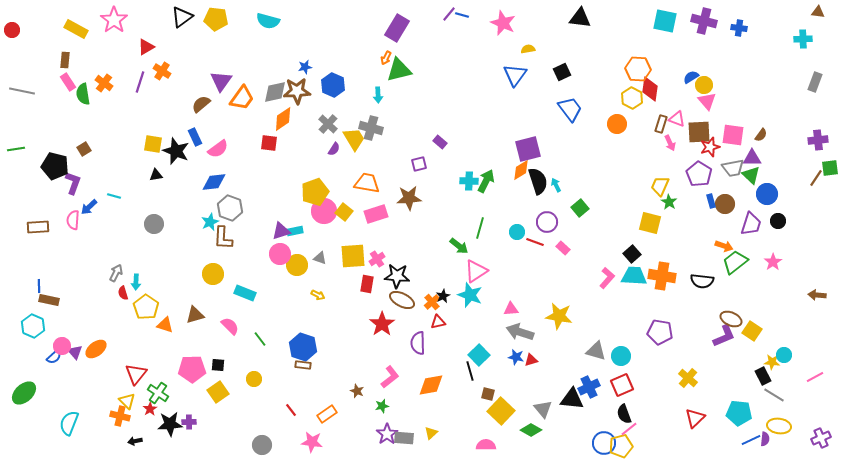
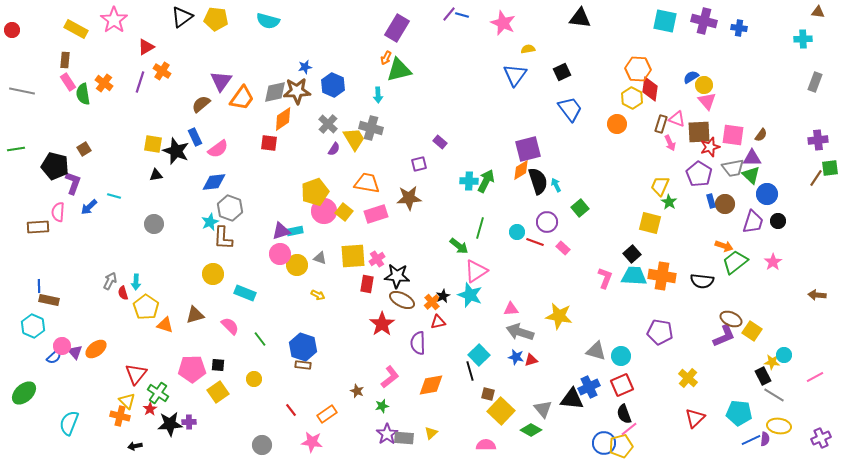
pink semicircle at (73, 220): moved 15 px left, 8 px up
purple trapezoid at (751, 224): moved 2 px right, 2 px up
gray arrow at (116, 273): moved 6 px left, 8 px down
pink L-shape at (607, 278): moved 2 px left; rotated 20 degrees counterclockwise
black arrow at (135, 441): moved 5 px down
